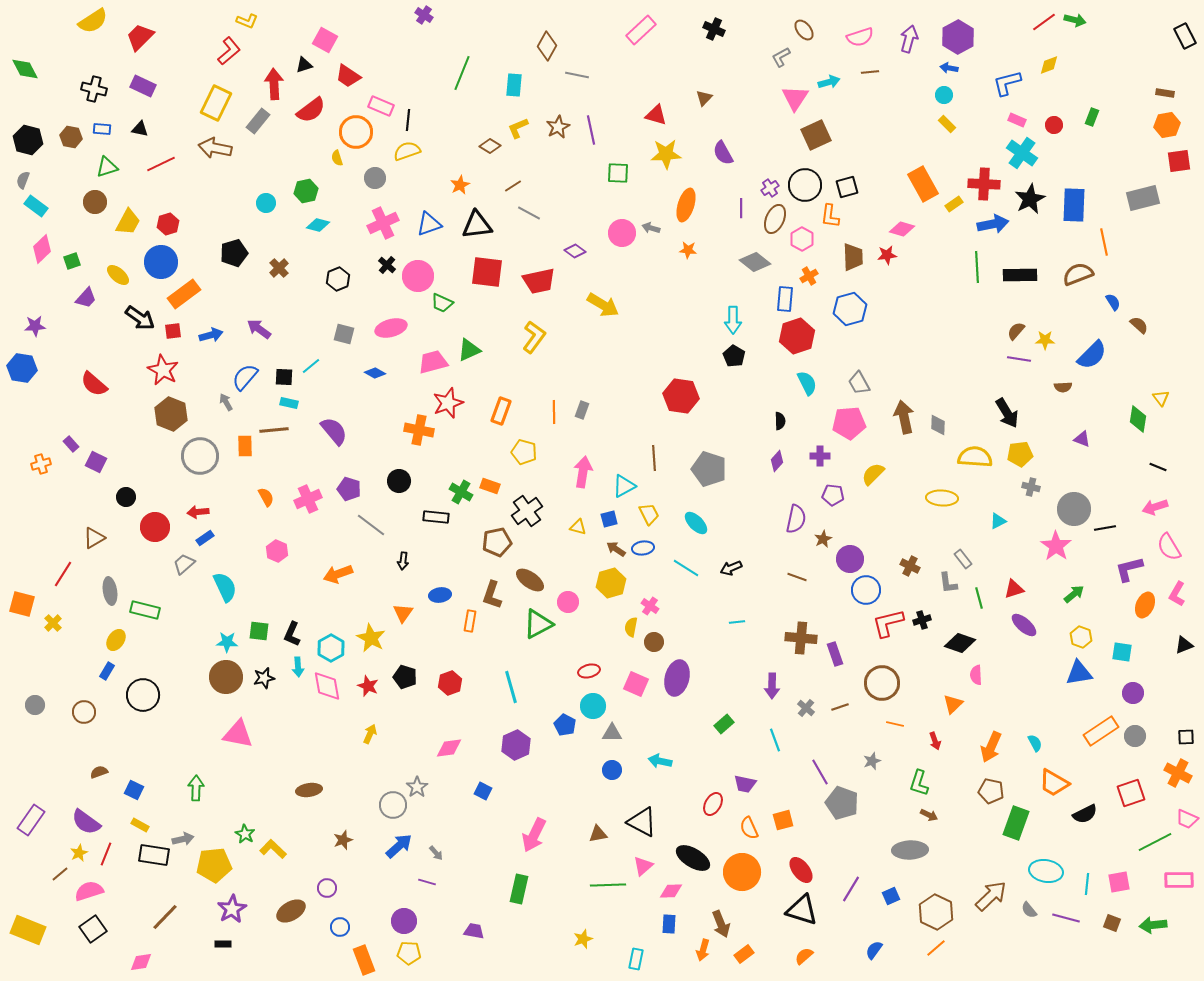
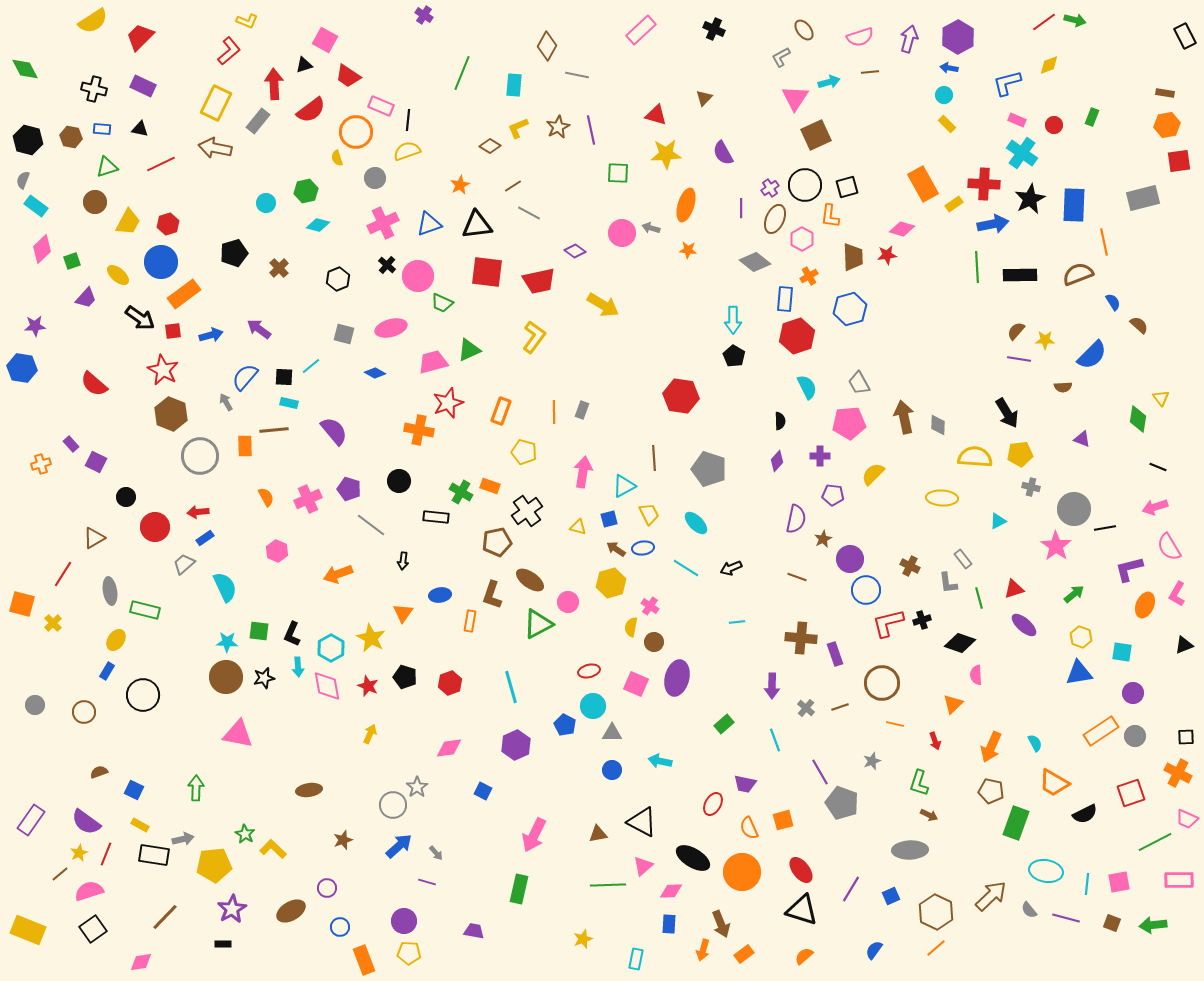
cyan semicircle at (807, 383): moved 4 px down
